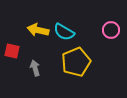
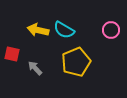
cyan semicircle: moved 2 px up
red square: moved 3 px down
gray arrow: rotated 28 degrees counterclockwise
